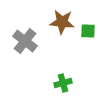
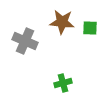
green square: moved 2 px right, 3 px up
gray cross: rotated 15 degrees counterclockwise
